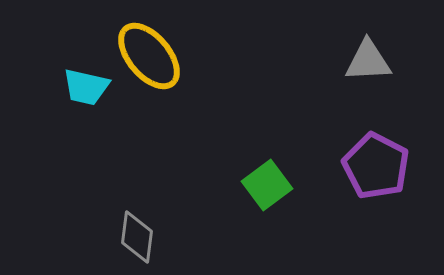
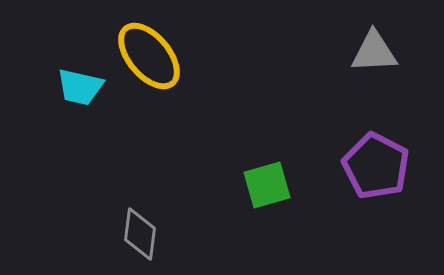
gray triangle: moved 6 px right, 9 px up
cyan trapezoid: moved 6 px left
green square: rotated 21 degrees clockwise
gray diamond: moved 3 px right, 3 px up
